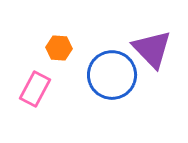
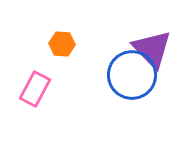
orange hexagon: moved 3 px right, 4 px up
blue circle: moved 20 px right
